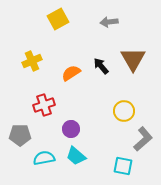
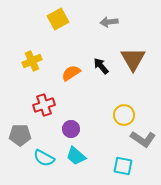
yellow circle: moved 4 px down
gray L-shape: rotated 75 degrees clockwise
cyan semicircle: rotated 140 degrees counterclockwise
